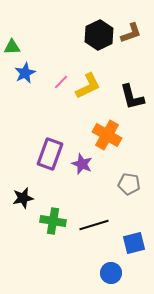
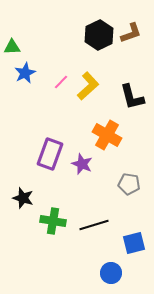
yellow L-shape: rotated 16 degrees counterclockwise
black star: rotated 30 degrees clockwise
